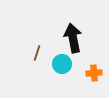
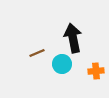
brown line: rotated 49 degrees clockwise
orange cross: moved 2 px right, 2 px up
